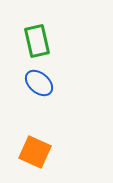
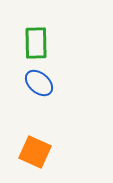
green rectangle: moved 1 px left, 2 px down; rotated 12 degrees clockwise
